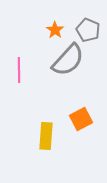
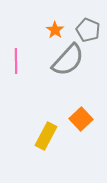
pink line: moved 3 px left, 9 px up
orange square: rotated 15 degrees counterclockwise
yellow rectangle: rotated 24 degrees clockwise
